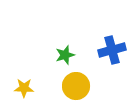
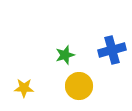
yellow circle: moved 3 px right
